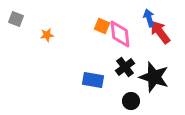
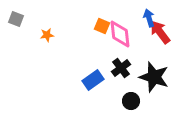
black cross: moved 4 px left, 1 px down
blue rectangle: rotated 45 degrees counterclockwise
